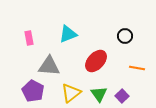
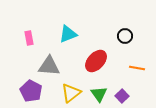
purple pentagon: moved 2 px left
